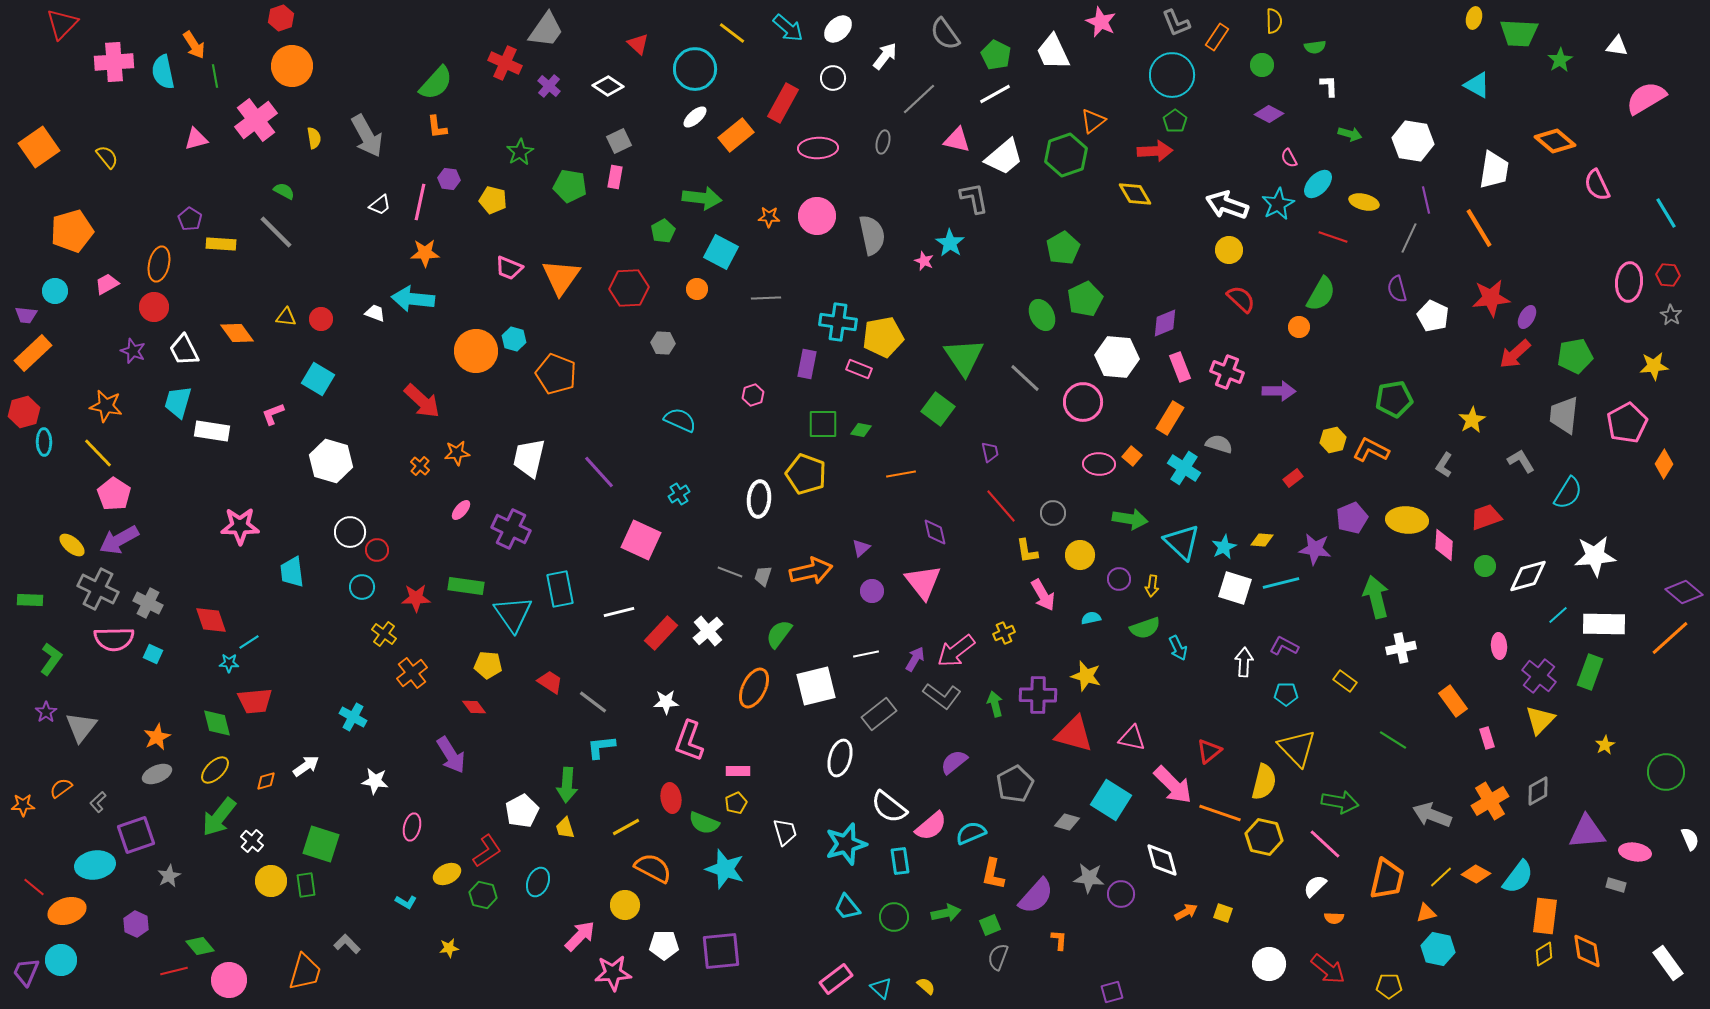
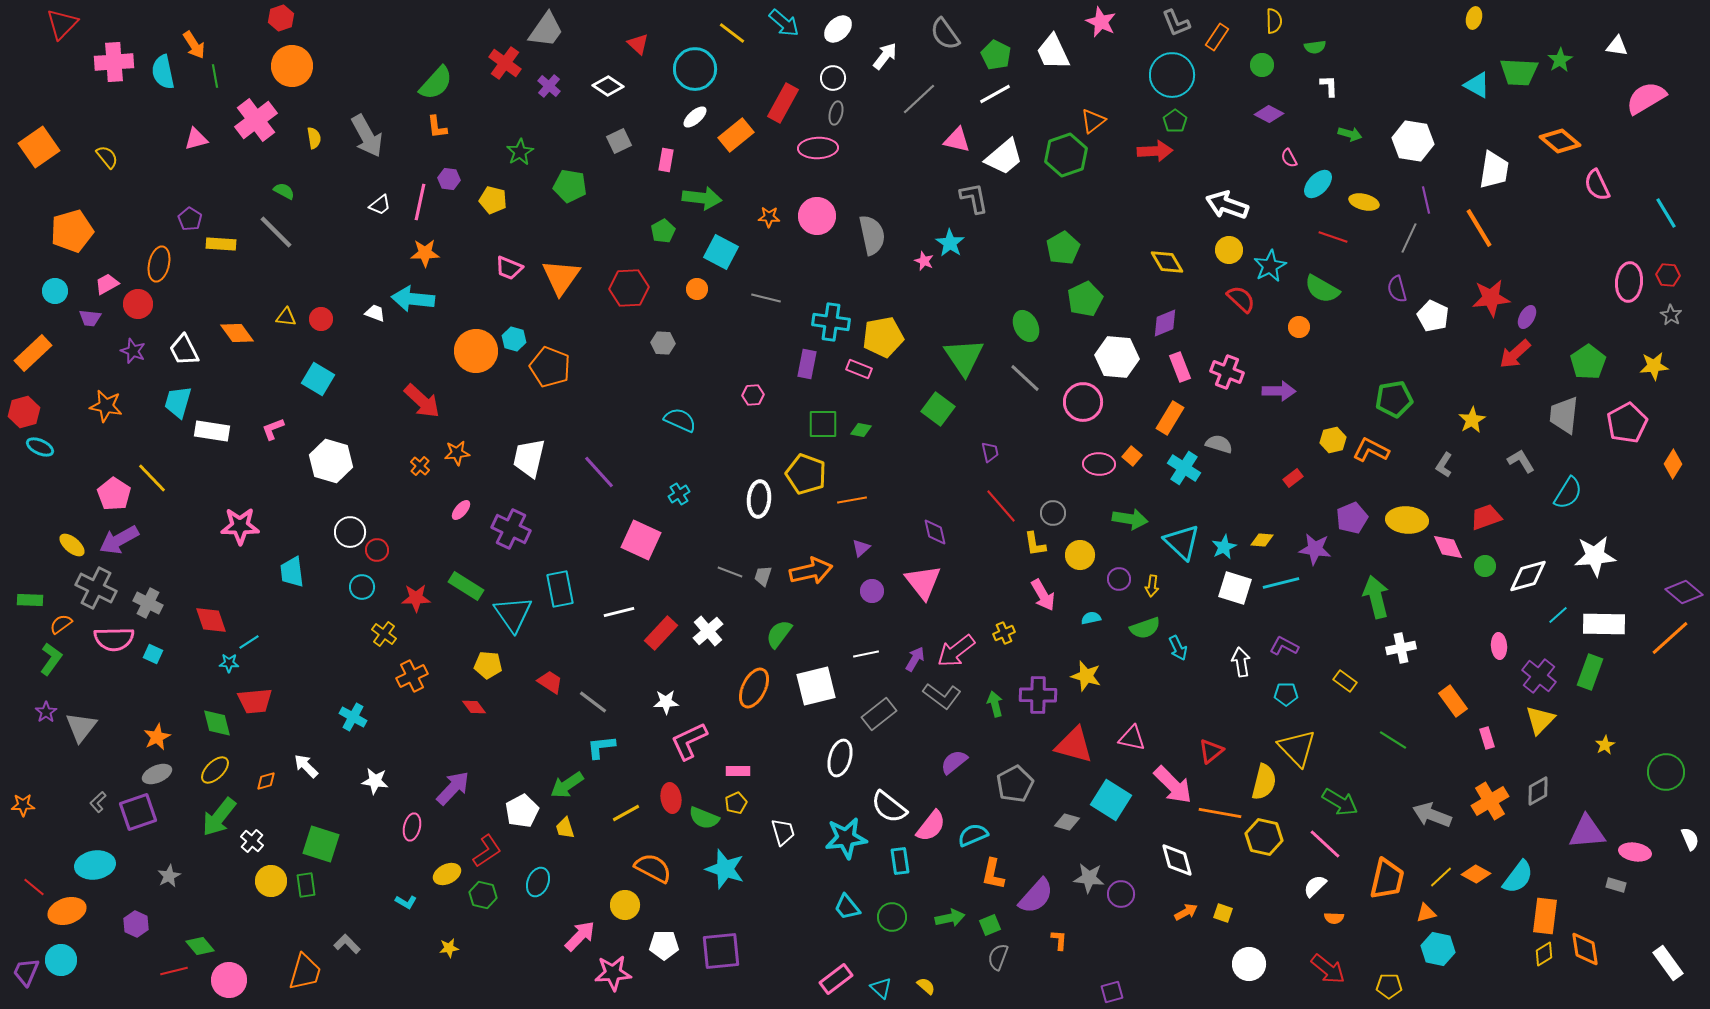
cyan arrow at (788, 28): moved 4 px left, 5 px up
green trapezoid at (1519, 33): moved 39 px down
red cross at (505, 63): rotated 12 degrees clockwise
orange diamond at (1555, 141): moved 5 px right
gray ellipse at (883, 142): moved 47 px left, 29 px up
pink rectangle at (615, 177): moved 51 px right, 17 px up
yellow diamond at (1135, 194): moved 32 px right, 68 px down
cyan star at (1278, 204): moved 8 px left, 62 px down
green semicircle at (1321, 294): moved 1 px right, 5 px up; rotated 90 degrees clockwise
gray line at (766, 298): rotated 16 degrees clockwise
red circle at (154, 307): moved 16 px left, 3 px up
purple trapezoid at (26, 315): moved 64 px right, 3 px down
green ellipse at (1042, 315): moved 16 px left, 11 px down
cyan cross at (838, 322): moved 7 px left
green pentagon at (1575, 356): moved 13 px right, 6 px down; rotated 24 degrees counterclockwise
orange pentagon at (556, 374): moved 6 px left, 7 px up
pink hexagon at (753, 395): rotated 15 degrees clockwise
pink L-shape at (273, 414): moved 15 px down
cyan ellipse at (44, 442): moved 4 px left, 5 px down; rotated 64 degrees counterclockwise
yellow line at (98, 453): moved 54 px right, 25 px down
orange diamond at (1664, 464): moved 9 px right
orange line at (901, 474): moved 49 px left, 26 px down
pink diamond at (1444, 545): moved 4 px right, 2 px down; rotated 28 degrees counterclockwise
yellow L-shape at (1027, 551): moved 8 px right, 7 px up
green rectangle at (466, 586): rotated 24 degrees clockwise
gray cross at (98, 589): moved 2 px left, 1 px up
white arrow at (1244, 662): moved 3 px left; rotated 12 degrees counterclockwise
orange cross at (412, 673): moved 3 px down; rotated 12 degrees clockwise
red triangle at (1074, 734): moved 11 px down
pink L-shape at (689, 741): rotated 45 degrees clockwise
red triangle at (1209, 751): moved 2 px right
purple arrow at (451, 755): moved 2 px right, 33 px down; rotated 105 degrees counterclockwise
white arrow at (306, 766): rotated 100 degrees counterclockwise
green arrow at (567, 785): rotated 52 degrees clockwise
orange semicircle at (61, 788): moved 164 px up
green arrow at (1340, 802): rotated 21 degrees clockwise
orange line at (1220, 813): rotated 9 degrees counterclockwise
green semicircle at (704, 823): moved 5 px up
pink semicircle at (931, 826): rotated 12 degrees counterclockwise
yellow line at (626, 827): moved 14 px up
white trapezoid at (785, 832): moved 2 px left
cyan semicircle at (971, 833): moved 2 px right, 2 px down
purple square at (136, 835): moved 2 px right, 23 px up
cyan star at (846, 844): moved 6 px up; rotated 9 degrees clockwise
white diamond at (1162, 860): moved 15 px right
green arrow at (946, 913): moved 4 px right, 5 px down
green circle at (894, 917): moved 2 px left
orange diamond at (1587, 951): moved 2 px left, 2 px up
white circle at (1269, 964): moved 20 px left
